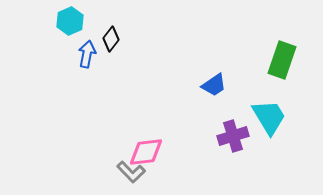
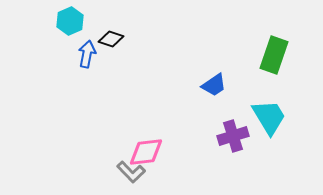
black diamond: rotated 70 degrees clockwise
green rectangle: moved 8 px left, 5 px up
